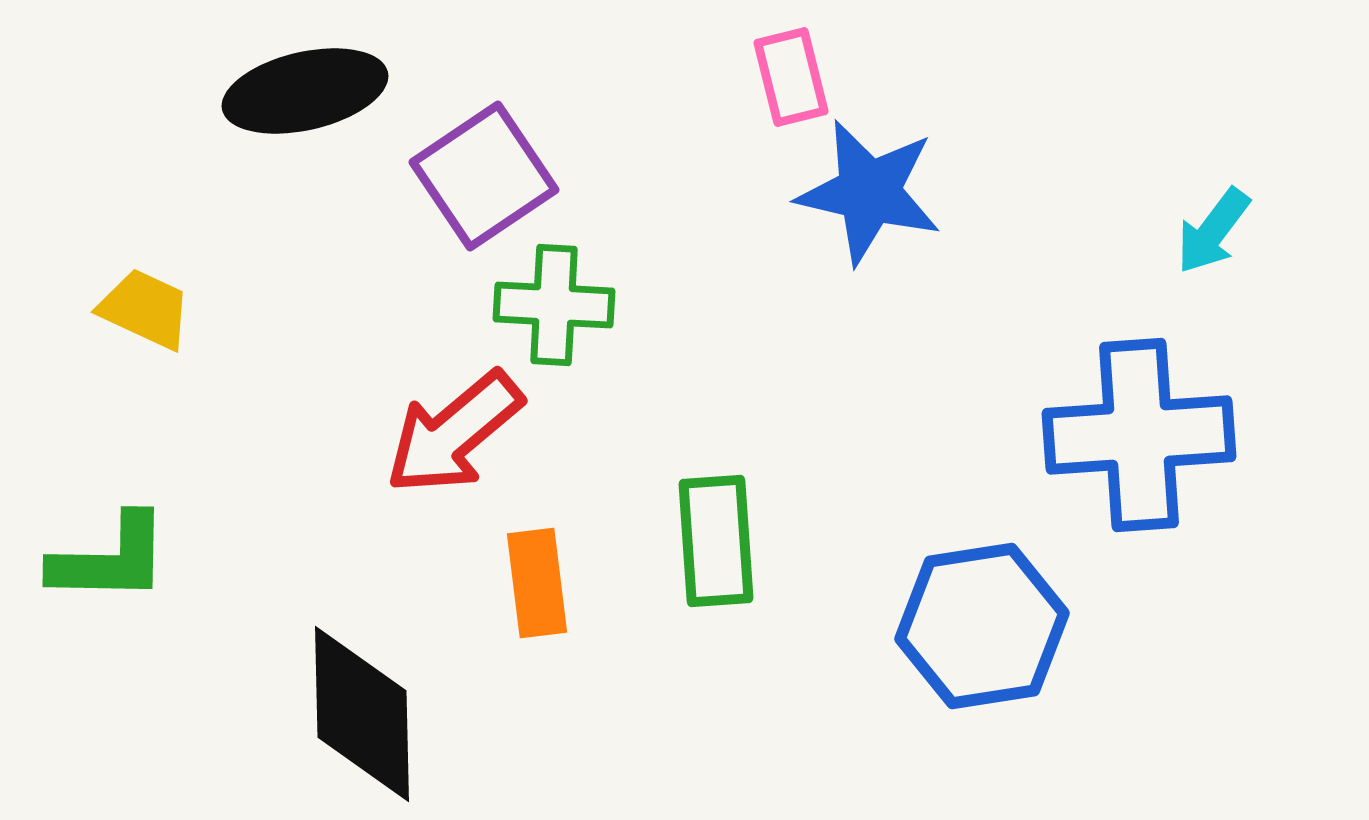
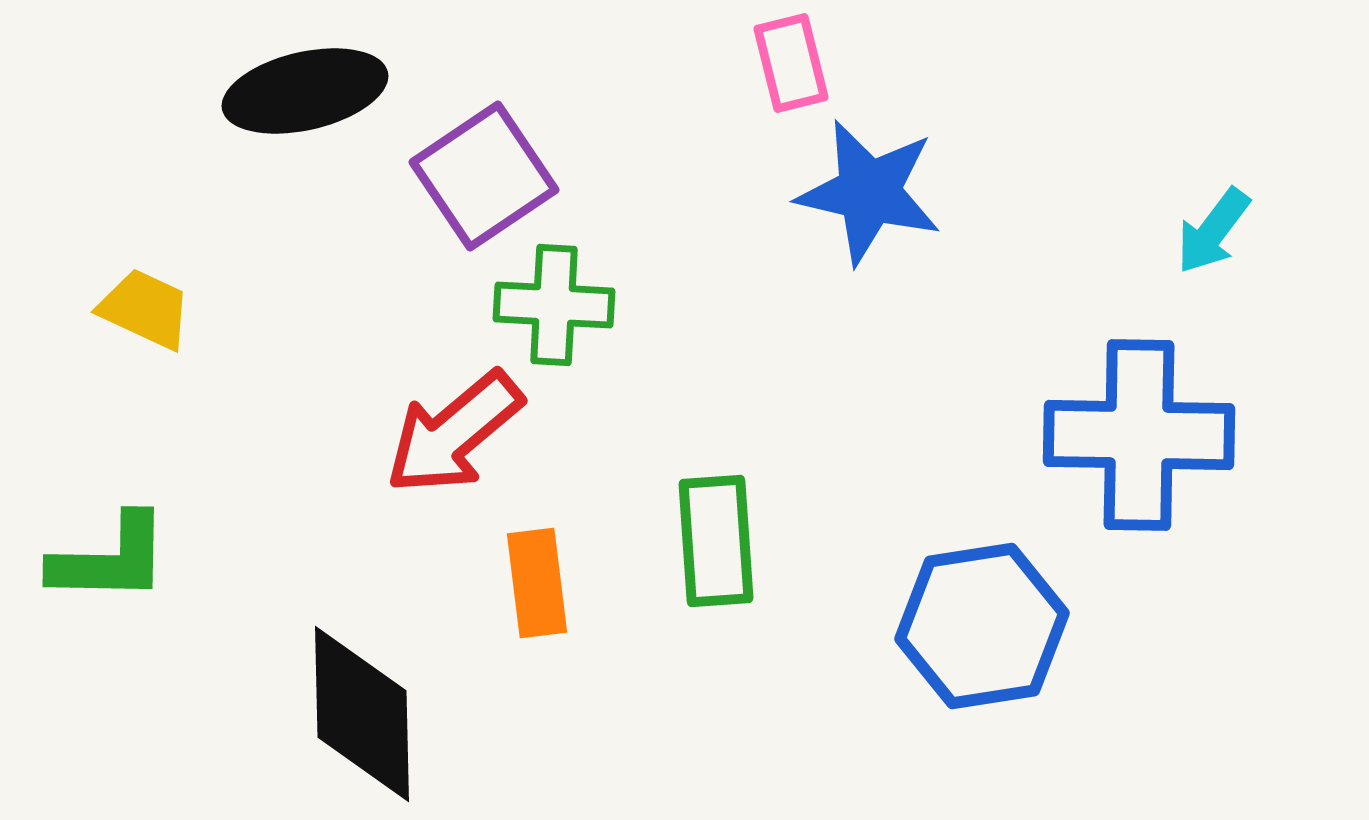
pink rectangle: moved 14 px up
blue cross: rotated 5 degrees clockwise
